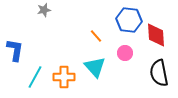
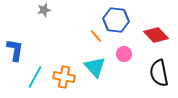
blue hexagon: moved 13 px left
red diamond: rotated 40 degrees counterclockwise
pink circle: moved 1 px left, 1 px down
orange cross: rotated 10 degrees clockwise
